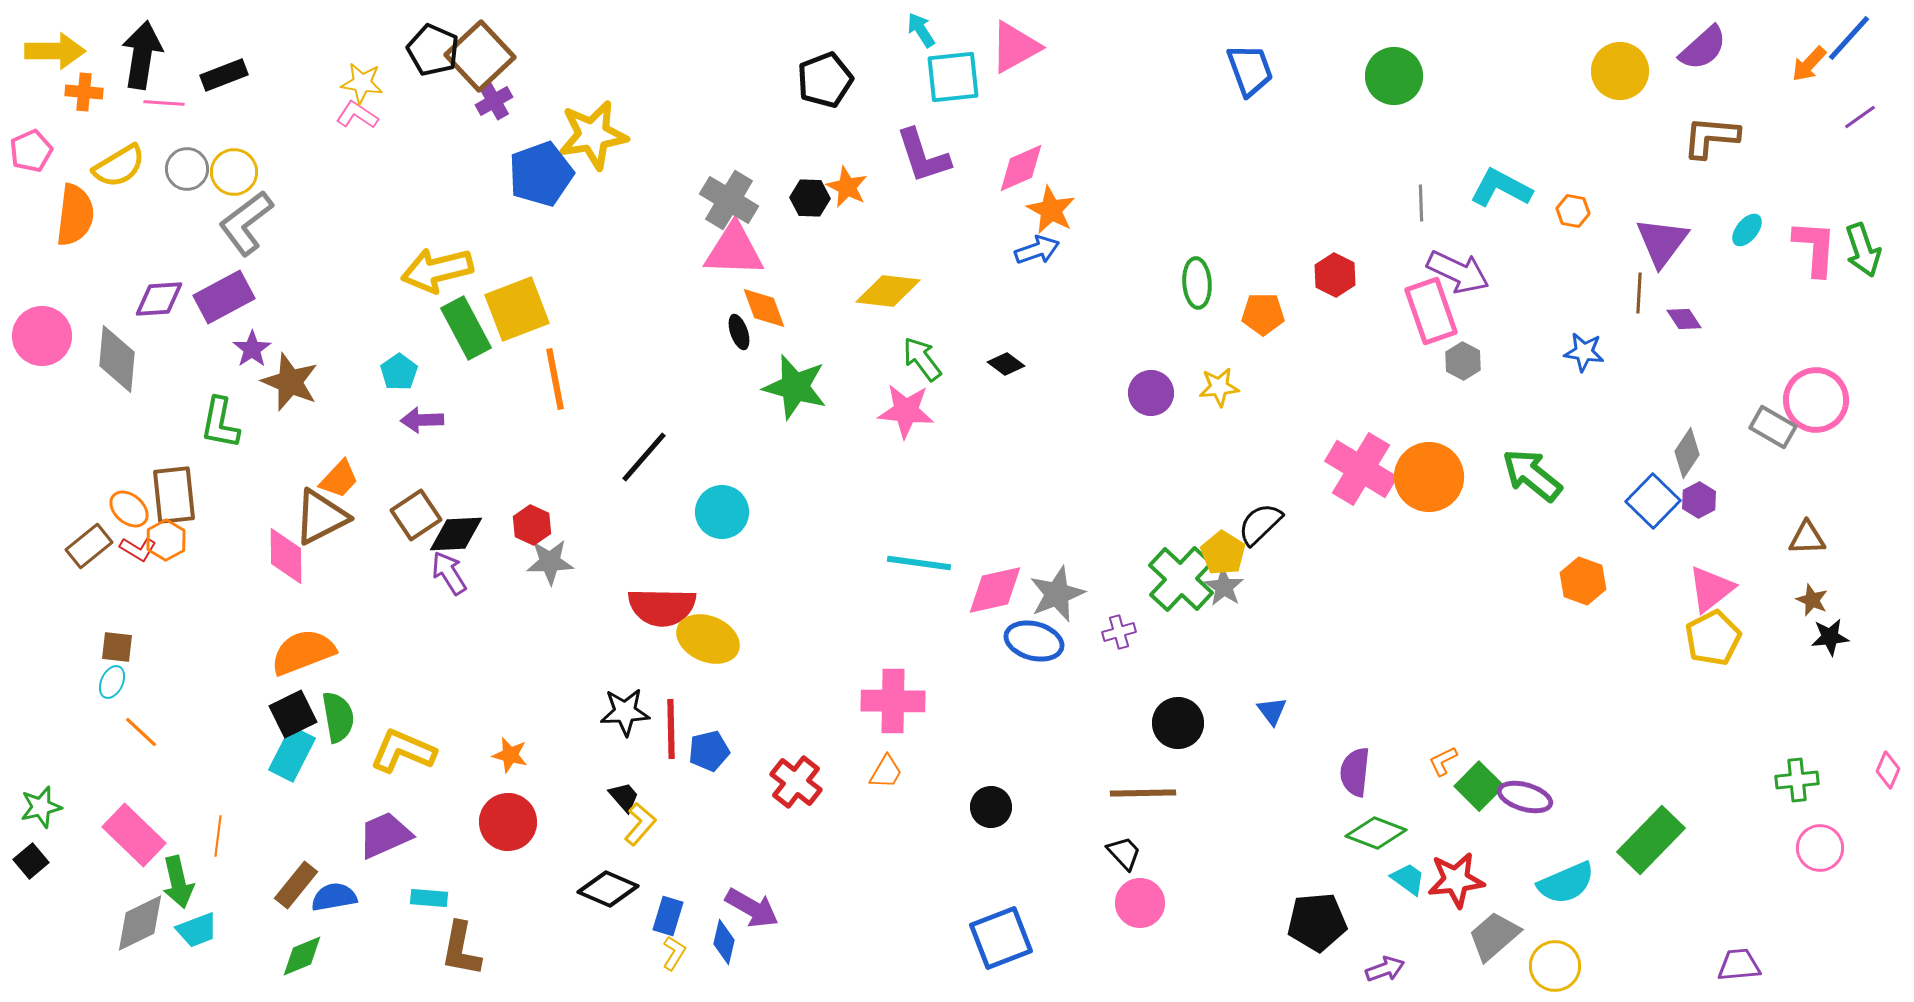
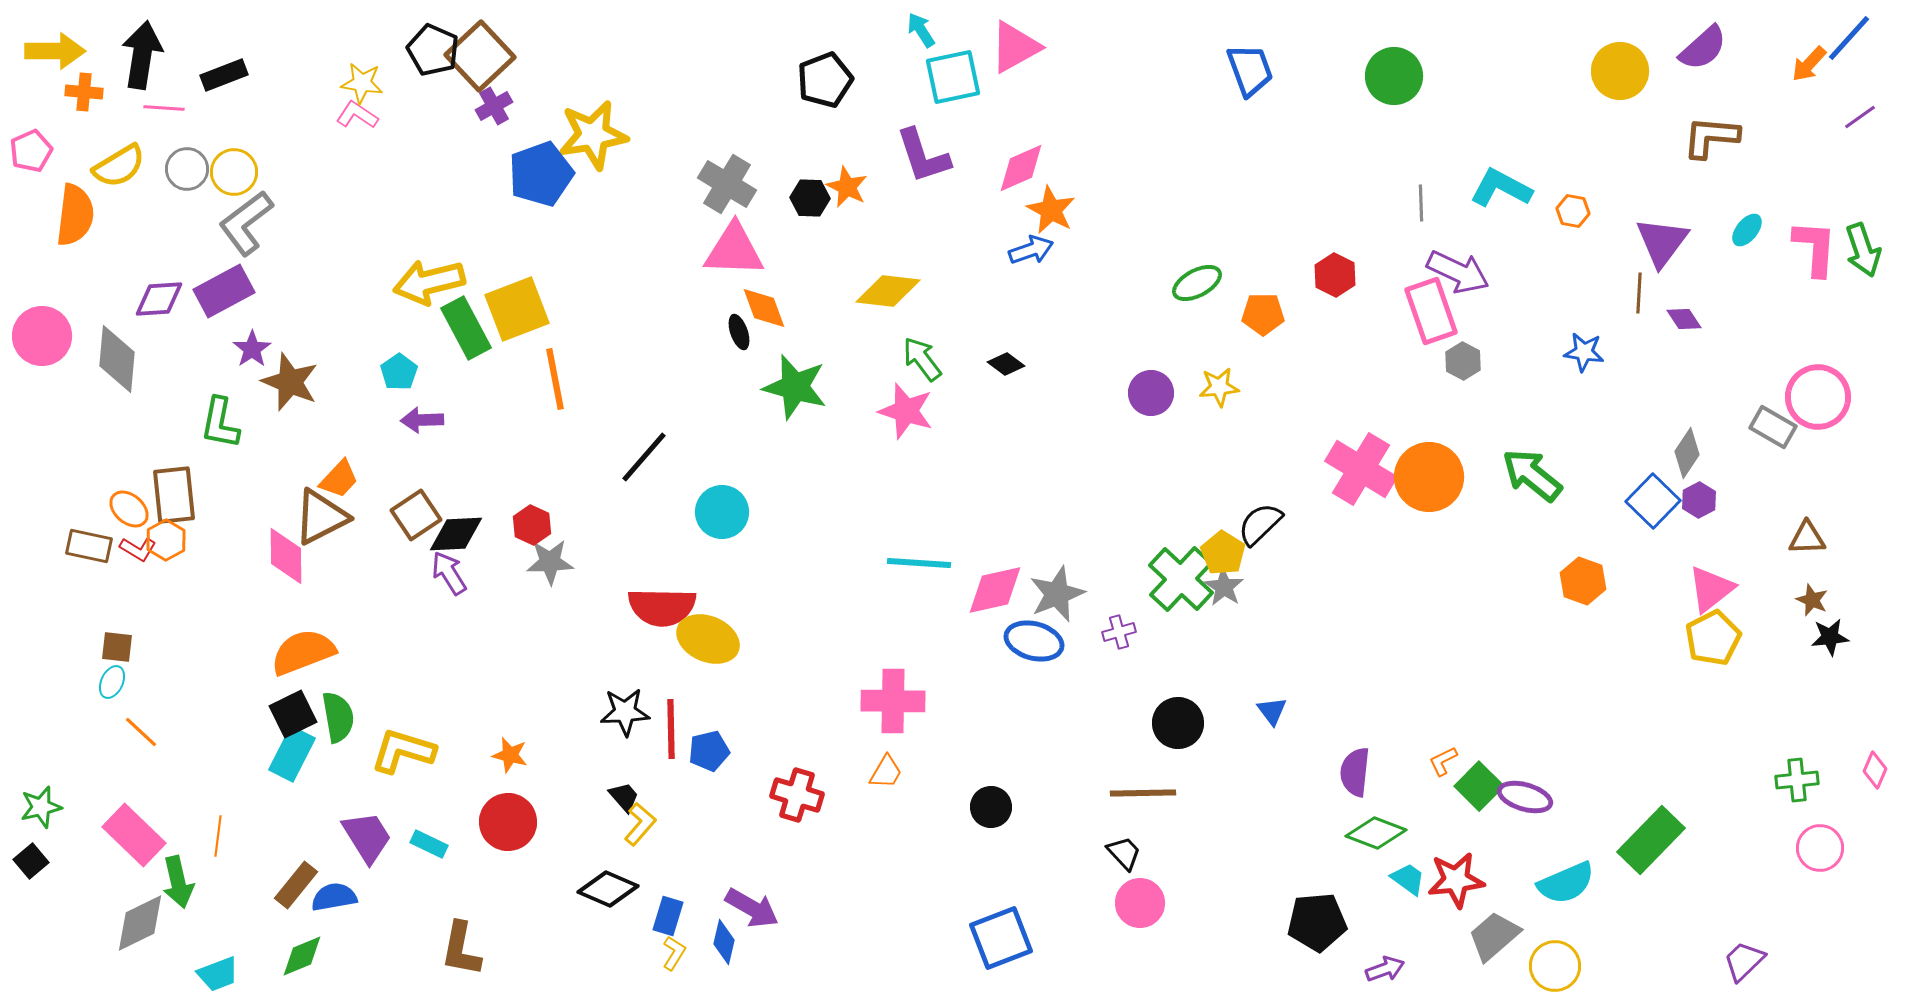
cyan square at (953, 77): rotated 6 degrees counterclockwise
purple cross at (494, 101): moved 5 px down
pink line at (164, 103): moved 5 px down
gray cross at (729, 200): moved 2 px left, 16 px up
blue arrow at (1037, 250): moved 6 px left
yellow arrow at (437, 270): moved 8 px left, 12 px down
green ellipse at (1197, 283): rotated 66 degrees clockwise
purple rectangle at (224, 297): moved 6 px up
pink circle at (1816, 400): moved 2 px right, 3 px up
pink star at (906, 411): rotated 12 degrees clockwise
brown rectangle at (89, 546): rotated 51 degrees clockwise
cyan line at (919, 563): rotated 4 degrees counterclockwise
yellow L-shape at (403, 751): rotated 6 degrees counterclockwise
pink diamond at (1888, 770): moved 13 px left
red cross at (796, 782): moved 1 px right, 13 px down; rotated 21 degrees counterclockwise
purple trapezoid at (385, 835): moved 18 px left, 2 px down; rotated 82 degrees clockwise
cyan rectangle at (429, 898): moved 54 px up; rotated 21 degrees clockwise
cyan trapezoid at (197, 930): moved 21 px right, 44 px down
purple trapezoid at (1739, 965): moved 5 px right, 4 px up; rotated 39 degrees counterclockwise
